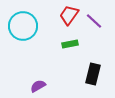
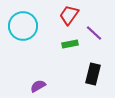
purple line: moved 12 px down
